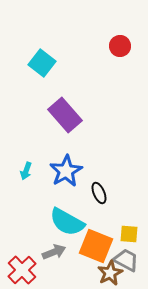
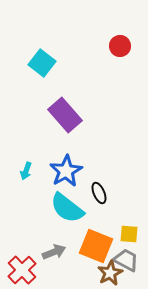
cyan semicircle: moved 14 px up; rotated 9 degrees clockwise
